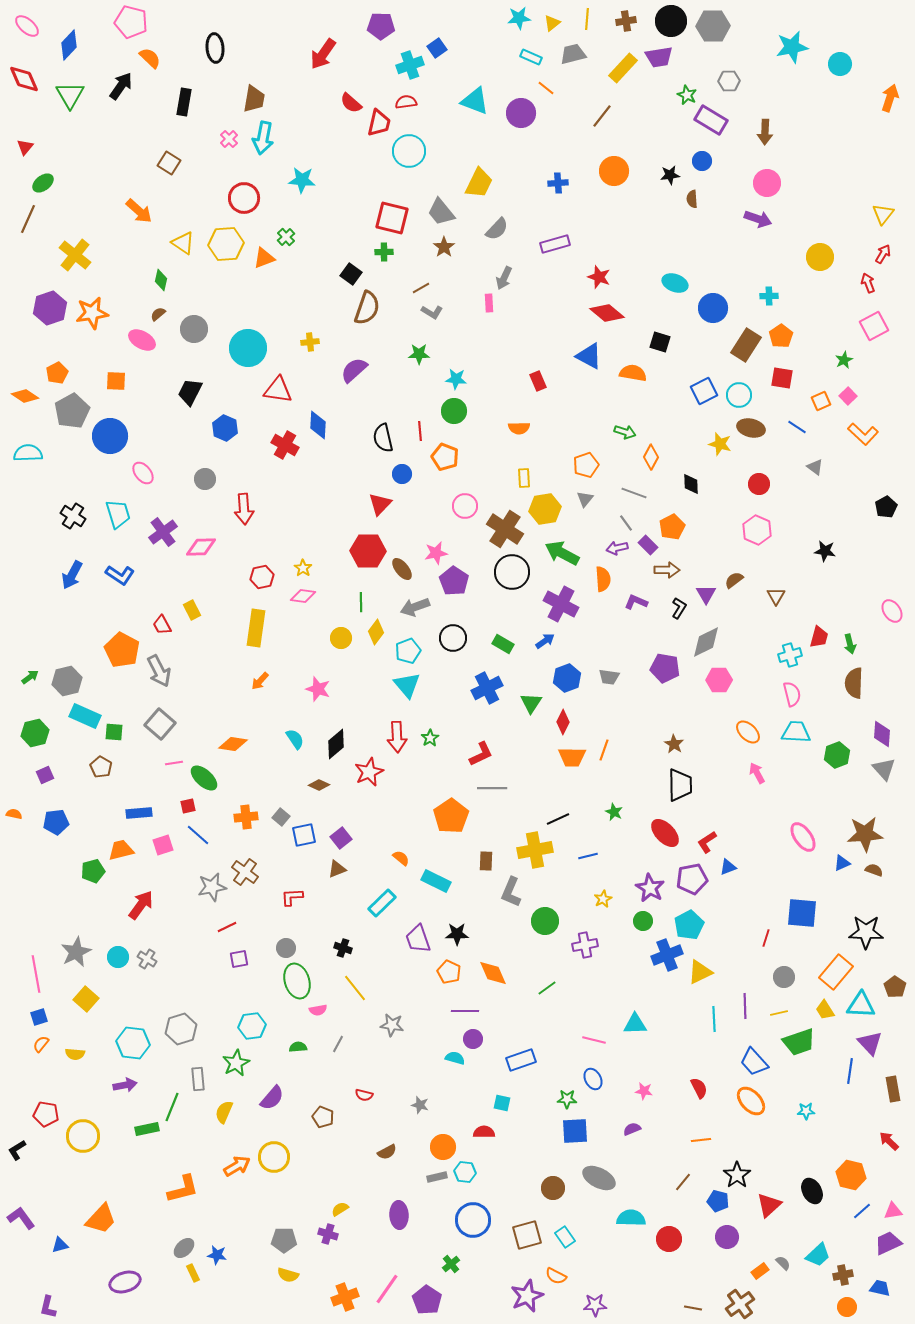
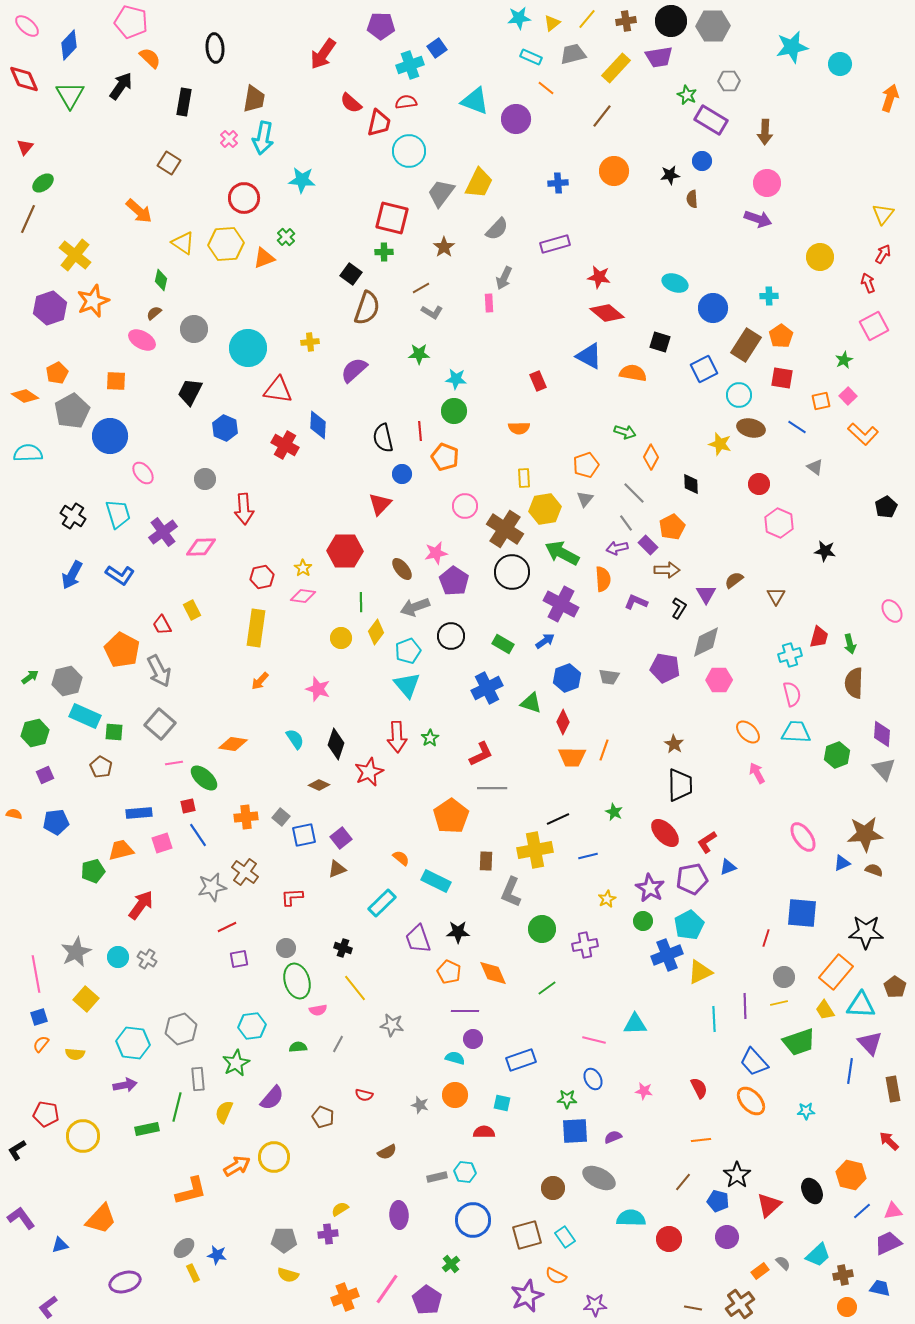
yellow line at (587, 19): rotated 35 degrees clockwise
yellow rectangle at (623, 68): moved 7 px left
purple circle at (521, 113): moved 5 px left, 6 px down
gray trapezoid at (441, 212): moved 19 px up; rotated 76 degrees clockwise
red star at (599, 277): rotated 10 degrees counterclockwise
orange star at (92, 313): moved 1 px right, 12 px up; rotated 12 degrees counterclockwise
brown semicircle at (158, 314): moved 4 px left, 1 px up
blue square at (704, 391): moved 22 px up
orange square at (821, 401): rotated 12 degrees clockwise
gray line at (634, 493): rotated 25 degrees clockwise
pink hexagon at (757, 530): moved 22 px right, 7 px up
red hexagon at (368, 551): moved 23 px left
black circle at (453, 638): moved 2 px left, 2 px up
green triangle at (531, 703): rotated 45 degrees counterclockwise
black diamond at (336, 744): rotated 32 degrees counterclockwise
blue line at (198, 835): rotated 15 degrees clockwise
pink square at (163, 845): moved 1 px left, 2 px up
yellow star at (603, 899): moved 4 px right
green circle at (545, 921): moved 3 px left, 8 px down
black star at (457, 934): moved 1 px right, 2 px up
yellow line at (779, 1013): moved 10 px up
green line at (172, 1107): moved 5 px right; rotated 8 degrees counterclockwise
purple semicircle at (632, 1129): moved 19 px left, 8 px down
orange circle at (443, 1147): moved 12 px right, 52 px up
orange L-shape at (183, 1189): moved 8 px right, 2 px down
purple cross at (328, 1234): rotated 24 degrees counterclockwise
purple L-shape at (48, 1307): rotated 40 degrees clockwise
